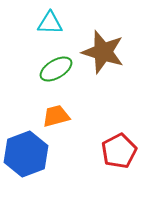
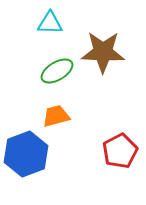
brown star: rotated 15 degrees counterclockwise
green ellipse: moved 1 px right, 2 px down
red pentagon: moved 1 px right
